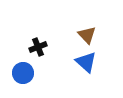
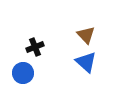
brown triangle: moved 1 px left
black cross: moved 3 px left
